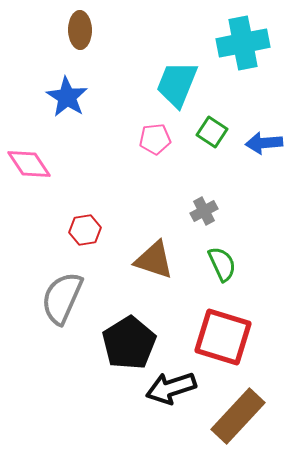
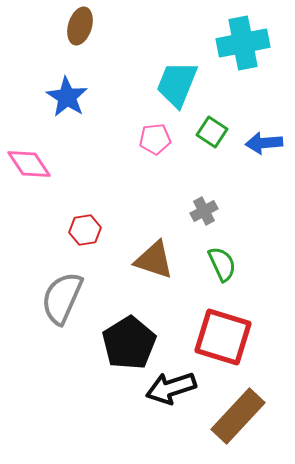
brown ellipse: moved 4 px up; rotated 18 degrees clockwise
